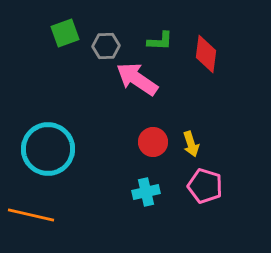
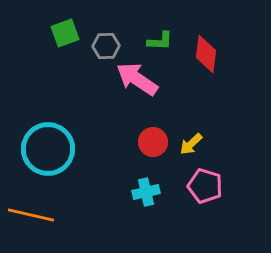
yellow arrow: rotated 65 degrees clockwise
